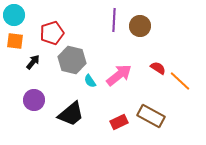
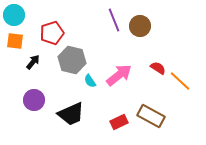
purple line: rotated 25 degrees counterclockwise
black trapezoid: rotated 16 degrees clockwise
